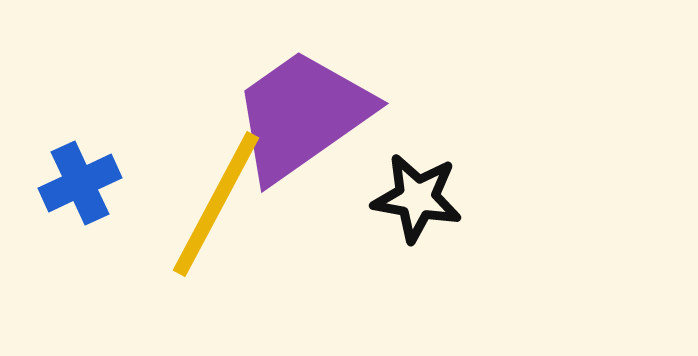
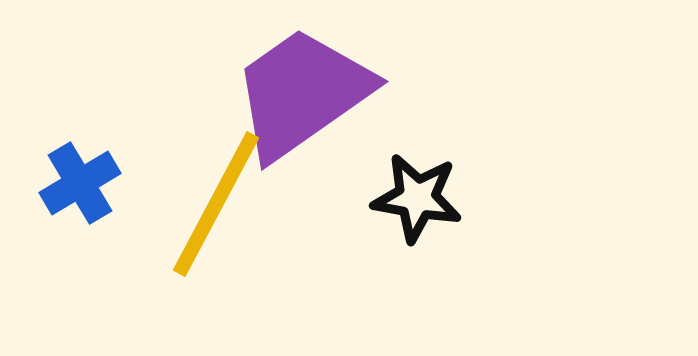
purple trapezoid: moved 22 px up
blue cross: rotated 6 degrees counterclockwise
